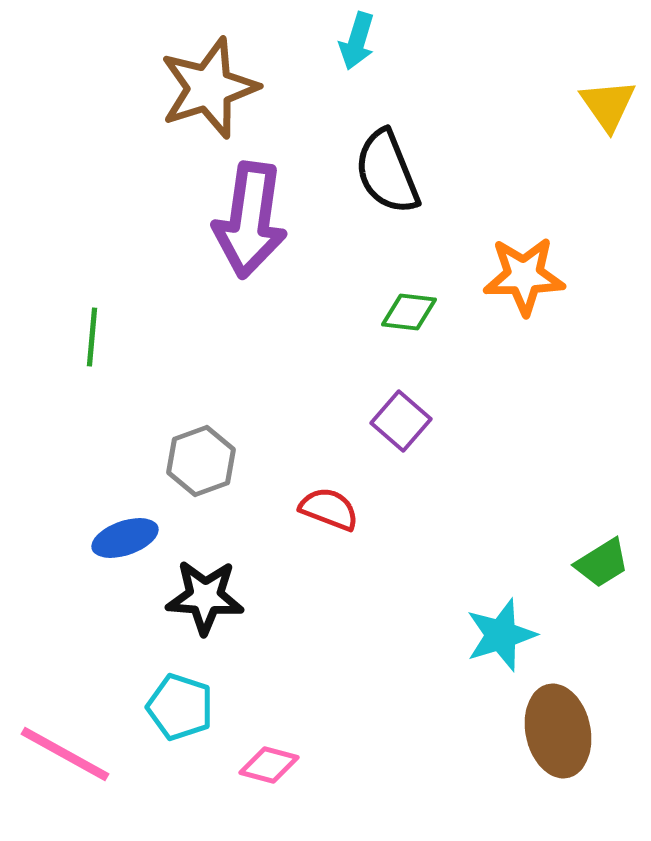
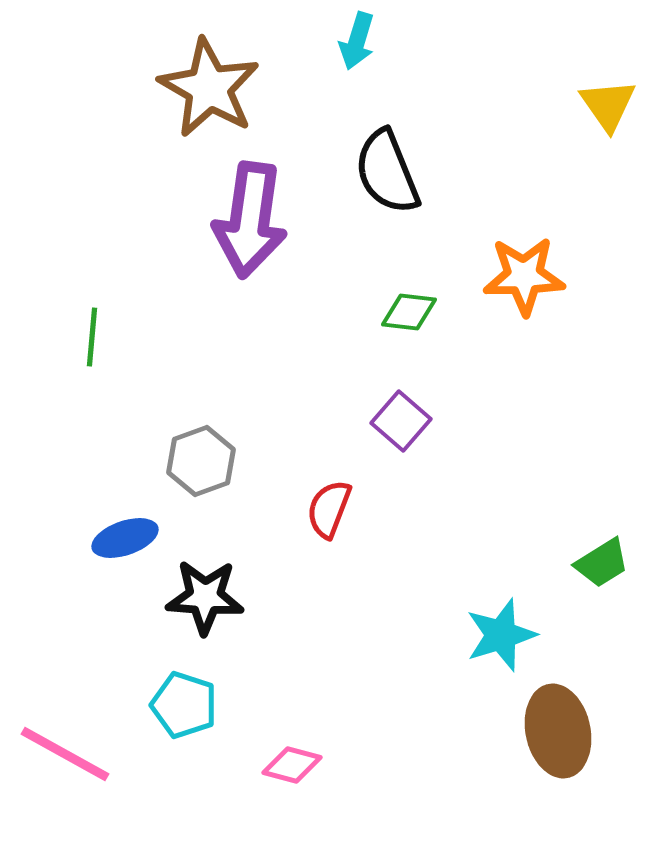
brown star: rotated 24 degrees counterclockwise
red semicircle: rotated 90 degrees counterclockwise
cyan pentagon: moved 4 px right, 2 px up
pink diamond: moved 23 px right
